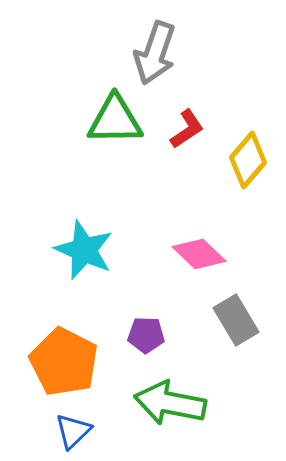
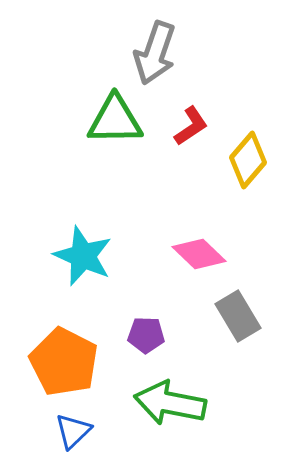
red L-shape: moved 4 px right, 3 px up
cyan star: moved 1 px left, 6 px down
gray rectangle: moved 2 px right, 4 px up
